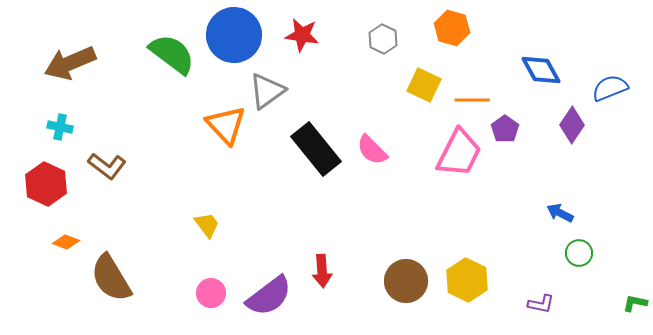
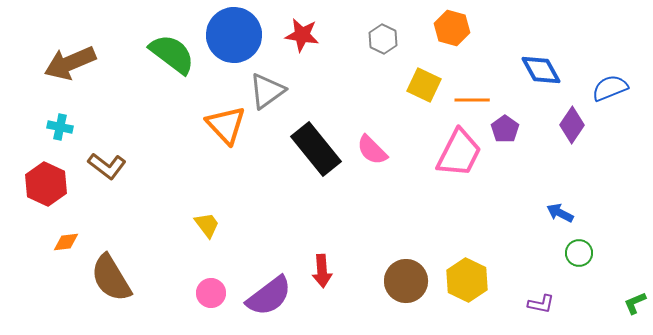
orange diamond: rotated 28 degrees counterclockwise
green L-shape: rotated 35 degrees counterclockwise
